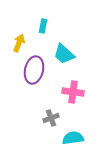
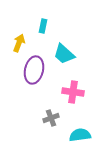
cyan semicircle: moved 7 px right, 3 px up
